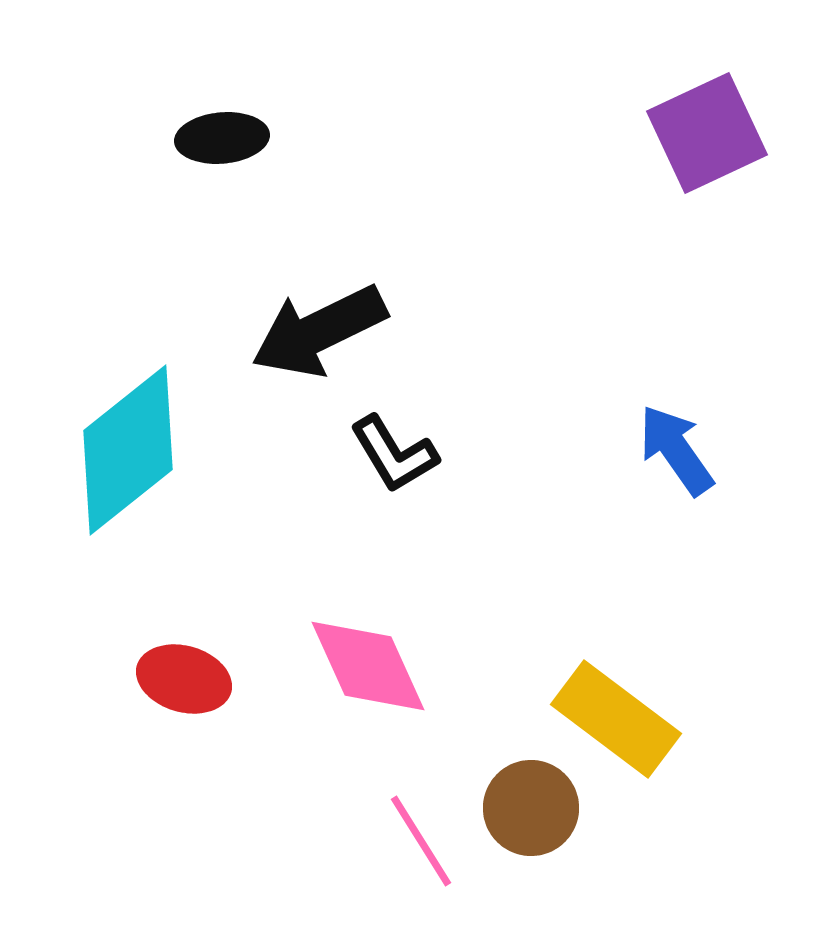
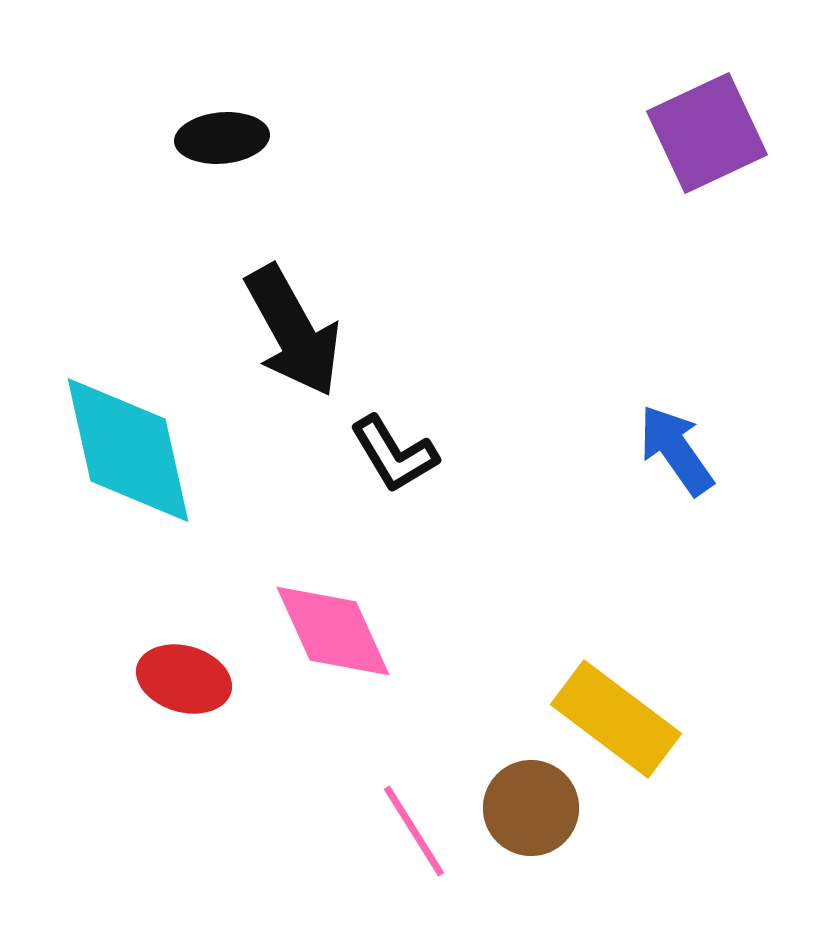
black arrow: moved 26 px left; rotated 93 degrees counterclockwise
cyan diamond: rotated 64 degrees counterclockwise
pink diamond: moved 35 px left, 35 px up
pink line: moved 7 px left, 10 px up
